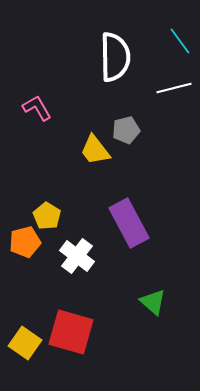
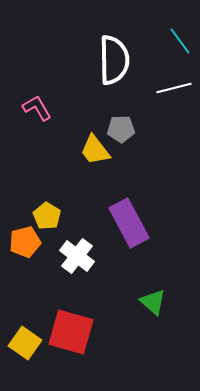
white semicircle: moved 1 px left, 3 px down
gray pentagon: moved 5 px left, 1 px up; rotated 12 degrees clockwise
